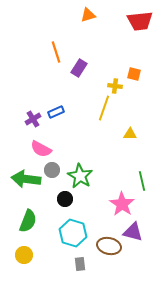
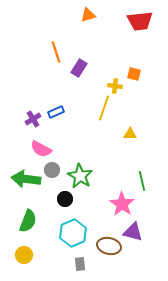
cyan hexagon: rotated 20 degrees clockwise
